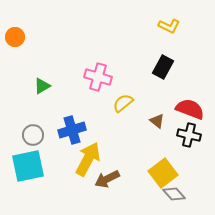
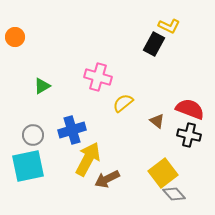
black rectangle: moved 9 px left, 23 px up
